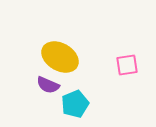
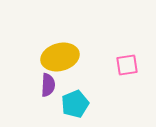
yellow ellipse: rotated 45 degrees counterclockwise
purple semicircle: rotated 110 degrees counterclockwise
